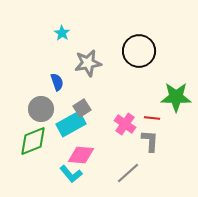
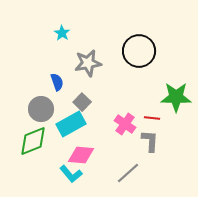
gray square: moved 6 px up; rotated 12 degrees counterclockwise
